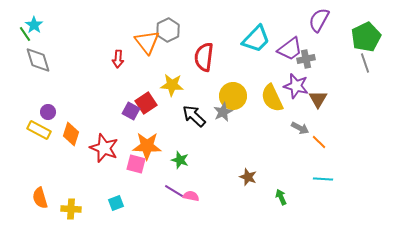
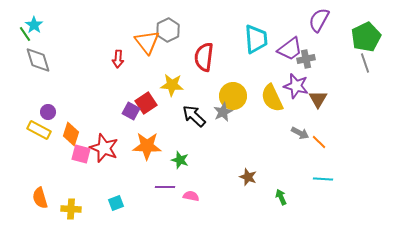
cyan trapezoid: rotated 48 degrees counterclockwise
gray arrow: moved 5 px down
pink square: moved 55 px left, 10 px up
purple line: moved 9 px left, 4 px up; rotated 30 degrees counterclockwise
